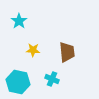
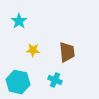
cyan cross: moved 3 px right, 1 px down
